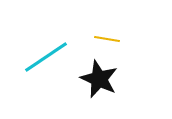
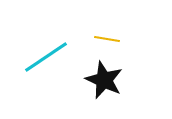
black star: moved 5 px right, 1 px down
